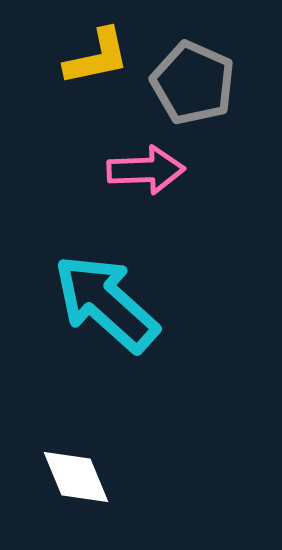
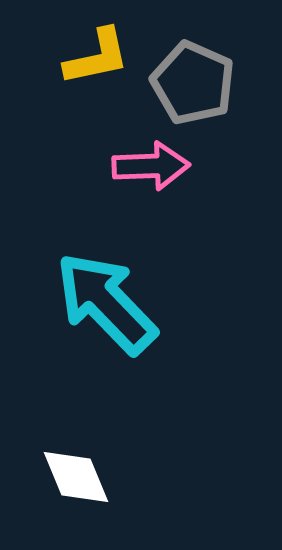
pink arrow: moved 5 px right, 4 px up
cyan arrow: rotated 4 degrees clockwise
